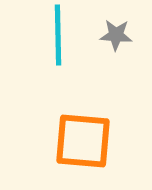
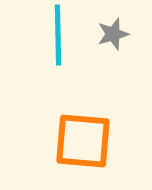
gray star: moved 3 px left, 1 px up; rotated 20 degrees counterclockwise
